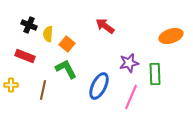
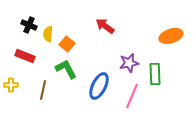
pink line: moved 1 px right, 1 px up
